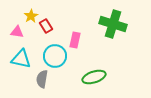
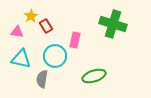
green ellipse: moved 1 px up
